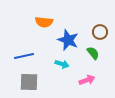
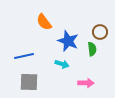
orange semicircle: rotated 48 degrees clockwise
blue star: moved 1 px down
green semicircle: moved 1 px left, 4 px up; rotated 32 degrees clockwise
pink arrow: moved 1 px left, 3 px down; rotated 21 degrees clockwise
